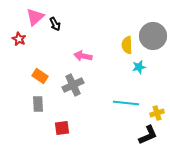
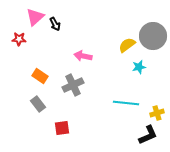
red star: rotated 24 degrees counterclockwise
yellow semicircle: rotated 54 degrees clockwise
gray rectangle: rotated 35 degrees counterclockwise
